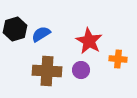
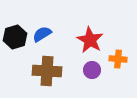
black hexagon: moved 8 px down
blue semicircle: moved 1 px right
red star: moved 1 px right, 1 px up
purple circle: moved 11 px right
